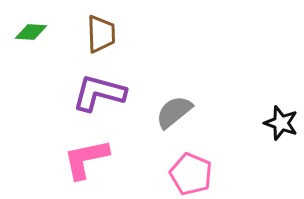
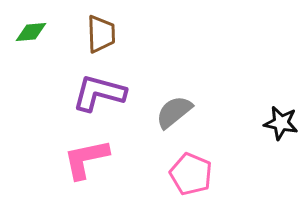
green diamond: rotated 8 degrees counterclockwise
black star: rotated 8 degrees counterclockwise
